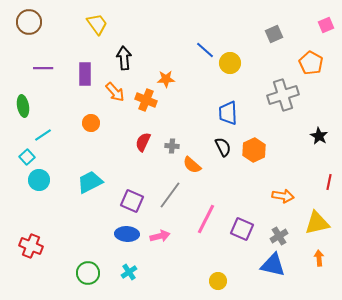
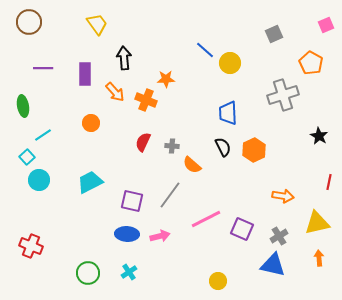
purple square at (132, 201): rotated 10 degrees counterclockwise
pink line at (206, 219): rotated 36 degrees clockwise
